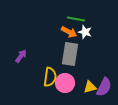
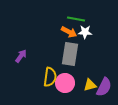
white star: rotated 16 degrees counterclockwise
yellow triangle: moved 2 px up
